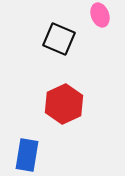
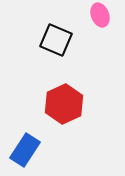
black square: moved 3 px left, 1 px down
blue rectangle: moved 2 px left, 5 px up; rotated 24 degrees clockwise
